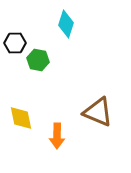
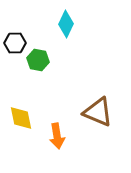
cyan diamond: rotated 8 degrees clockwise
orange arrow: rotated 10 degrees counterclockwise
